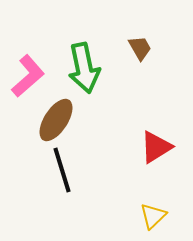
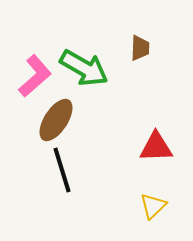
brown trapezoid: rotated 32 degrees clockwise
green arrow: rotated 48 degrees counterclockwise
pink L-shape: moved 7 px right
red triangle: rotated 30 degrees clockwise
yellow triangle: moved 10 px up
